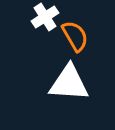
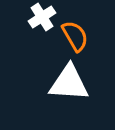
white cross: moved 3 px left
